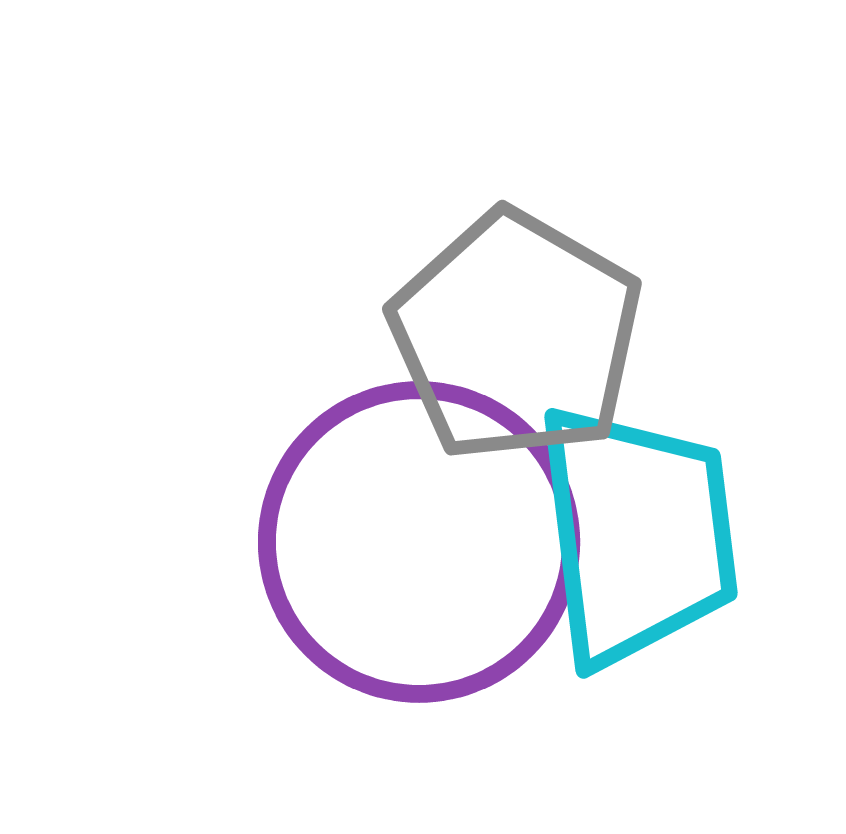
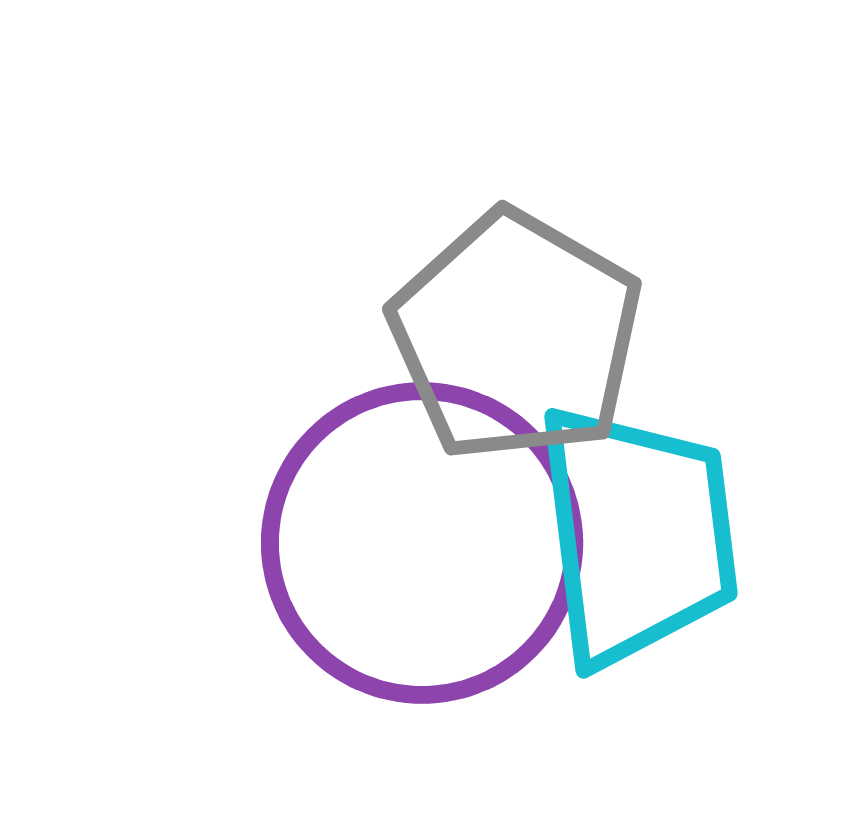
purple circle: moved 3 px right, 1 px down
